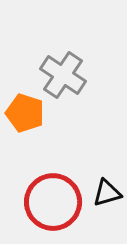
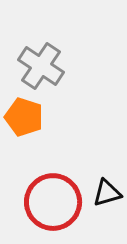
gray cross: moved 22 px left, 9 px up
orange pentagon: moved 1 px left, 4 px down
